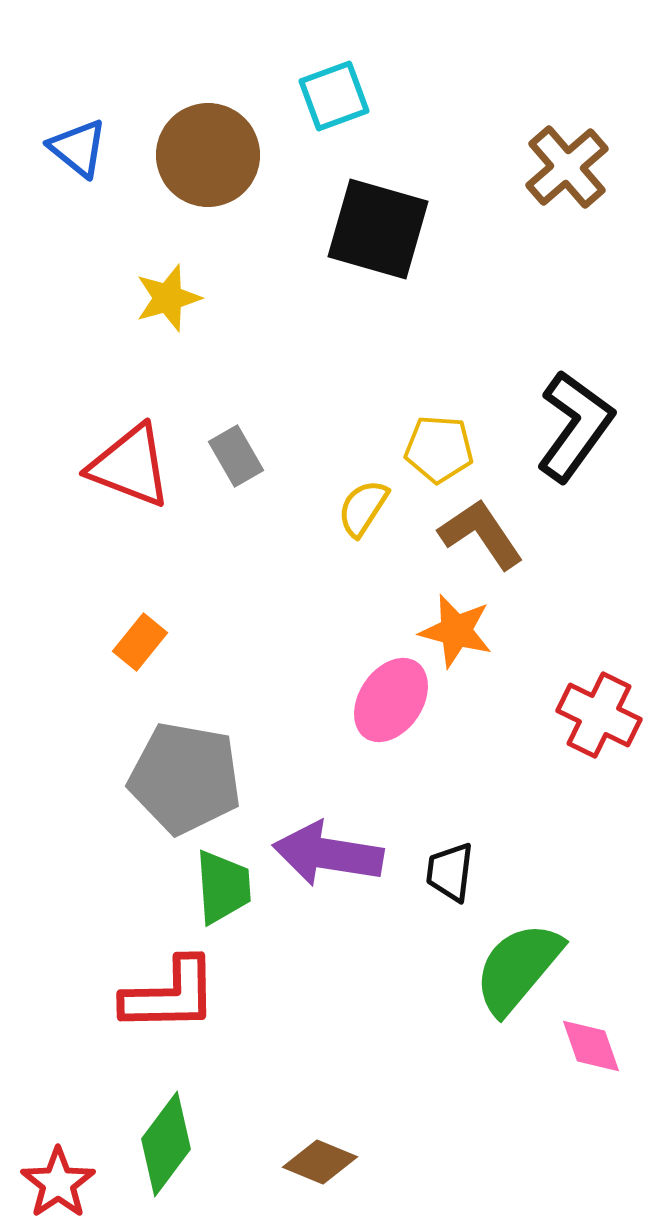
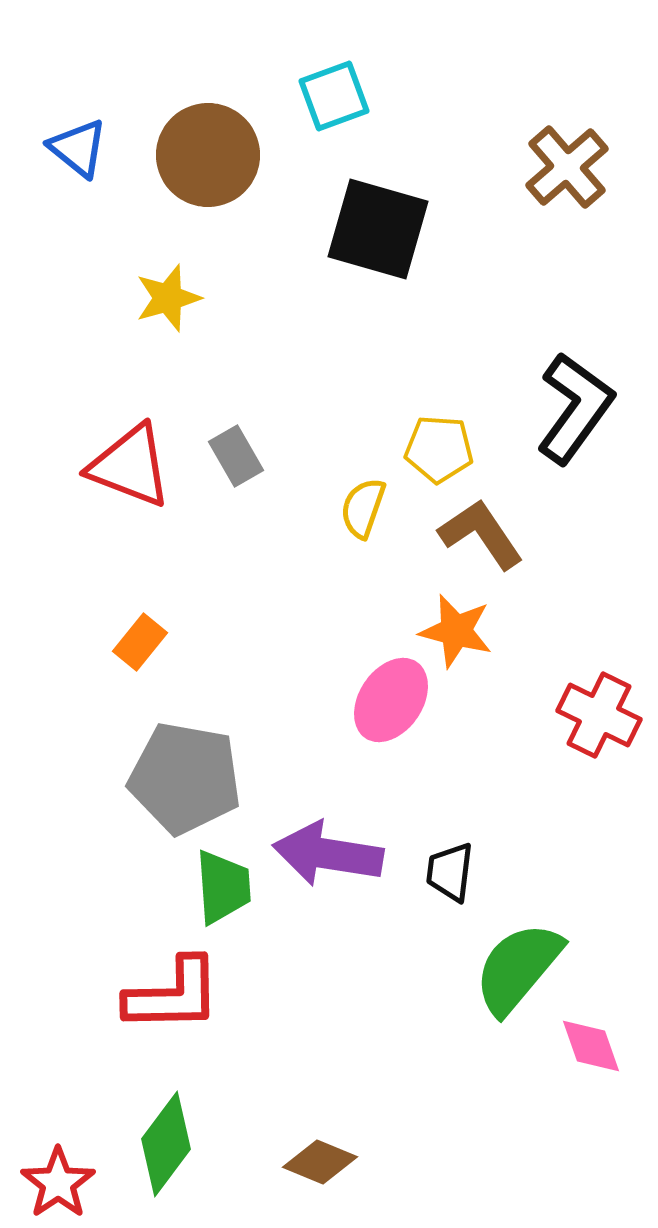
black L-shape: moved 18 px up
yellow semicircle: rotated 14 degrees counterclockwise
red L-shape: moved 3 px right
